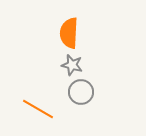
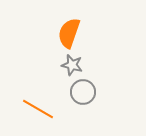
orange semicircle: rotated 16 degrees clockwise
gray circle: moved 2 px right
